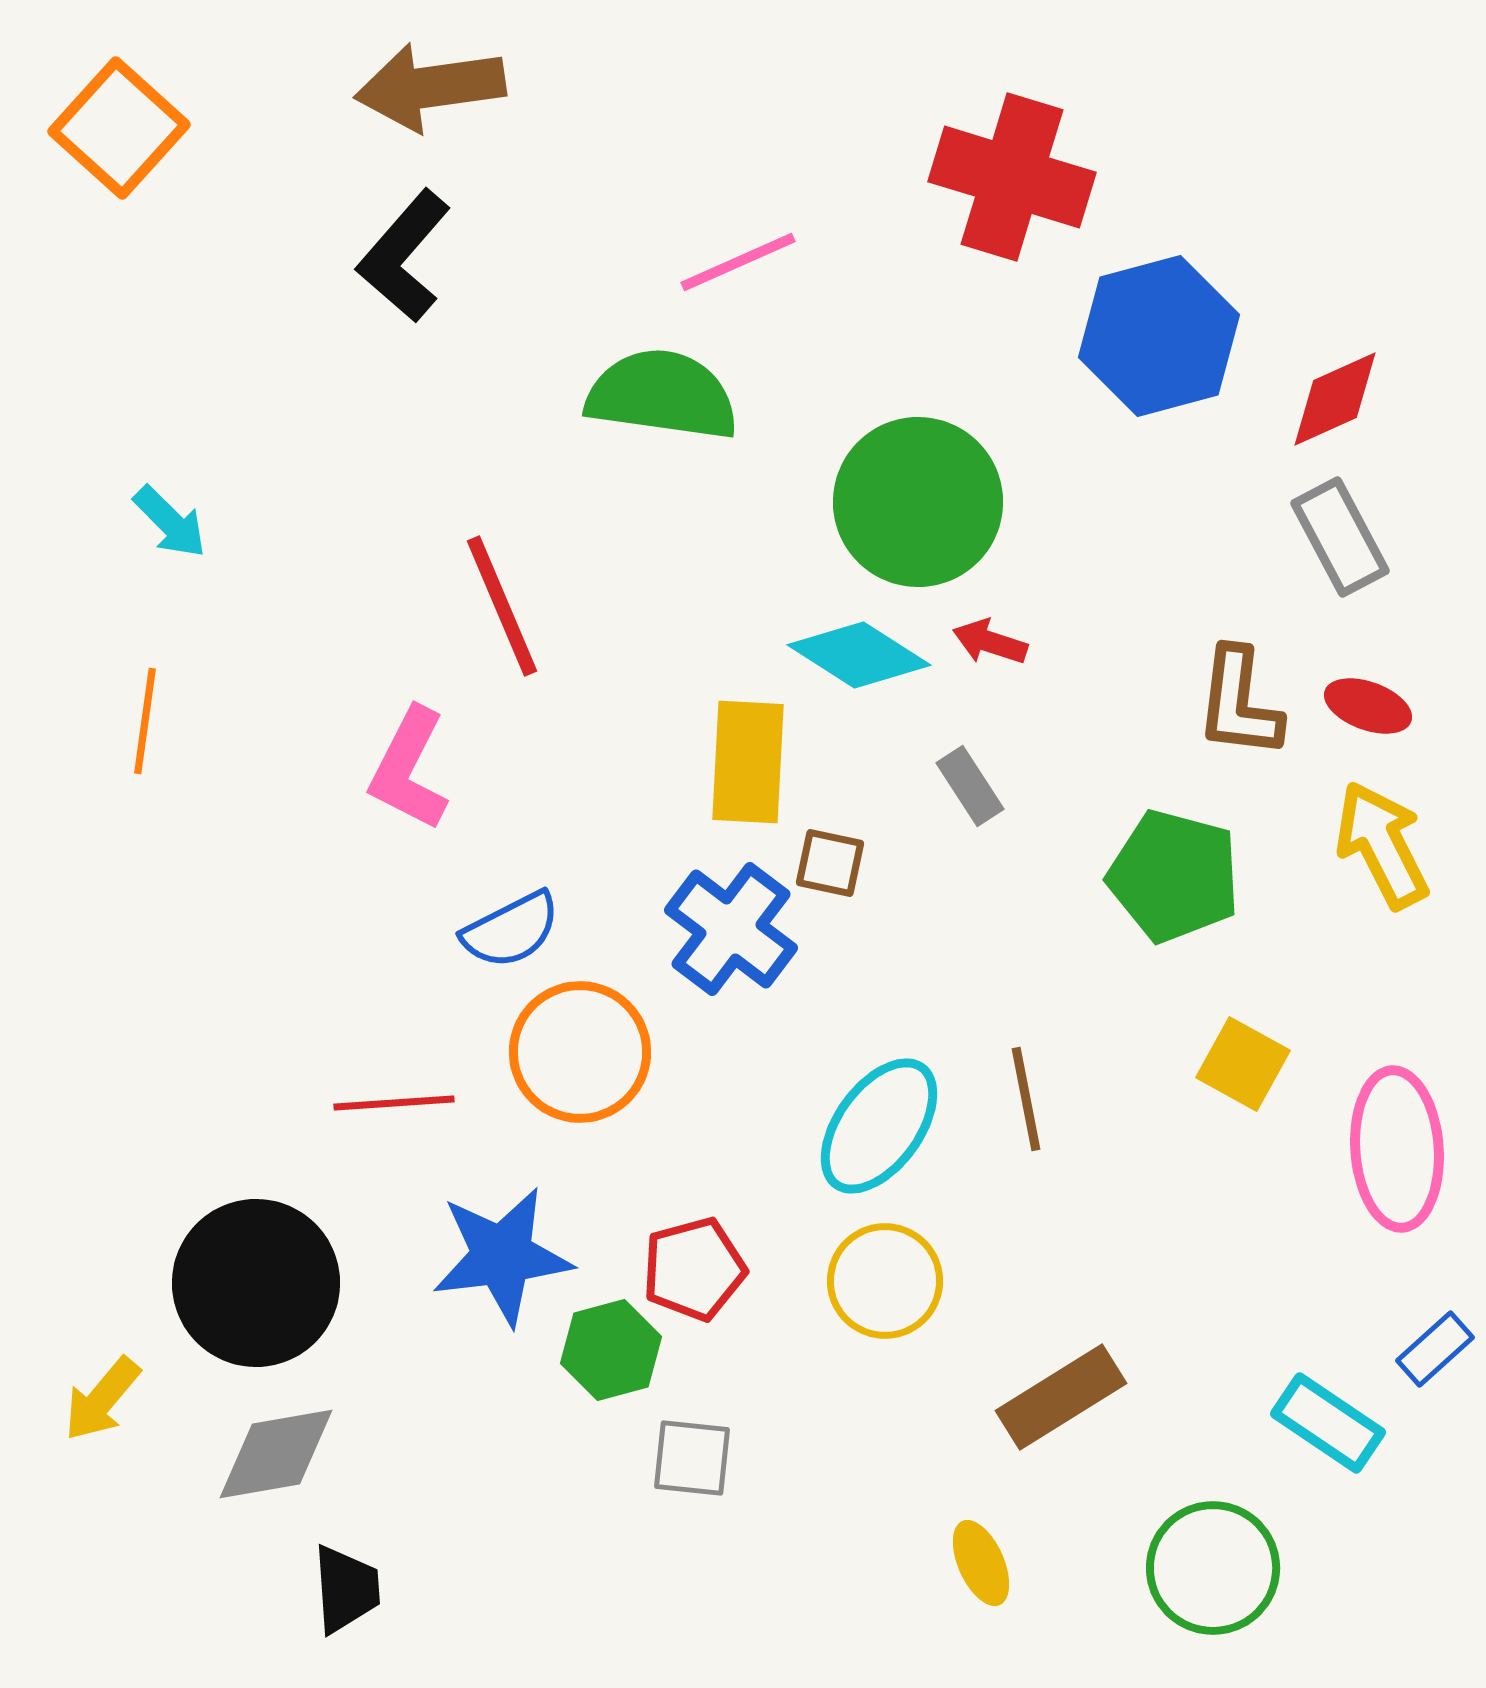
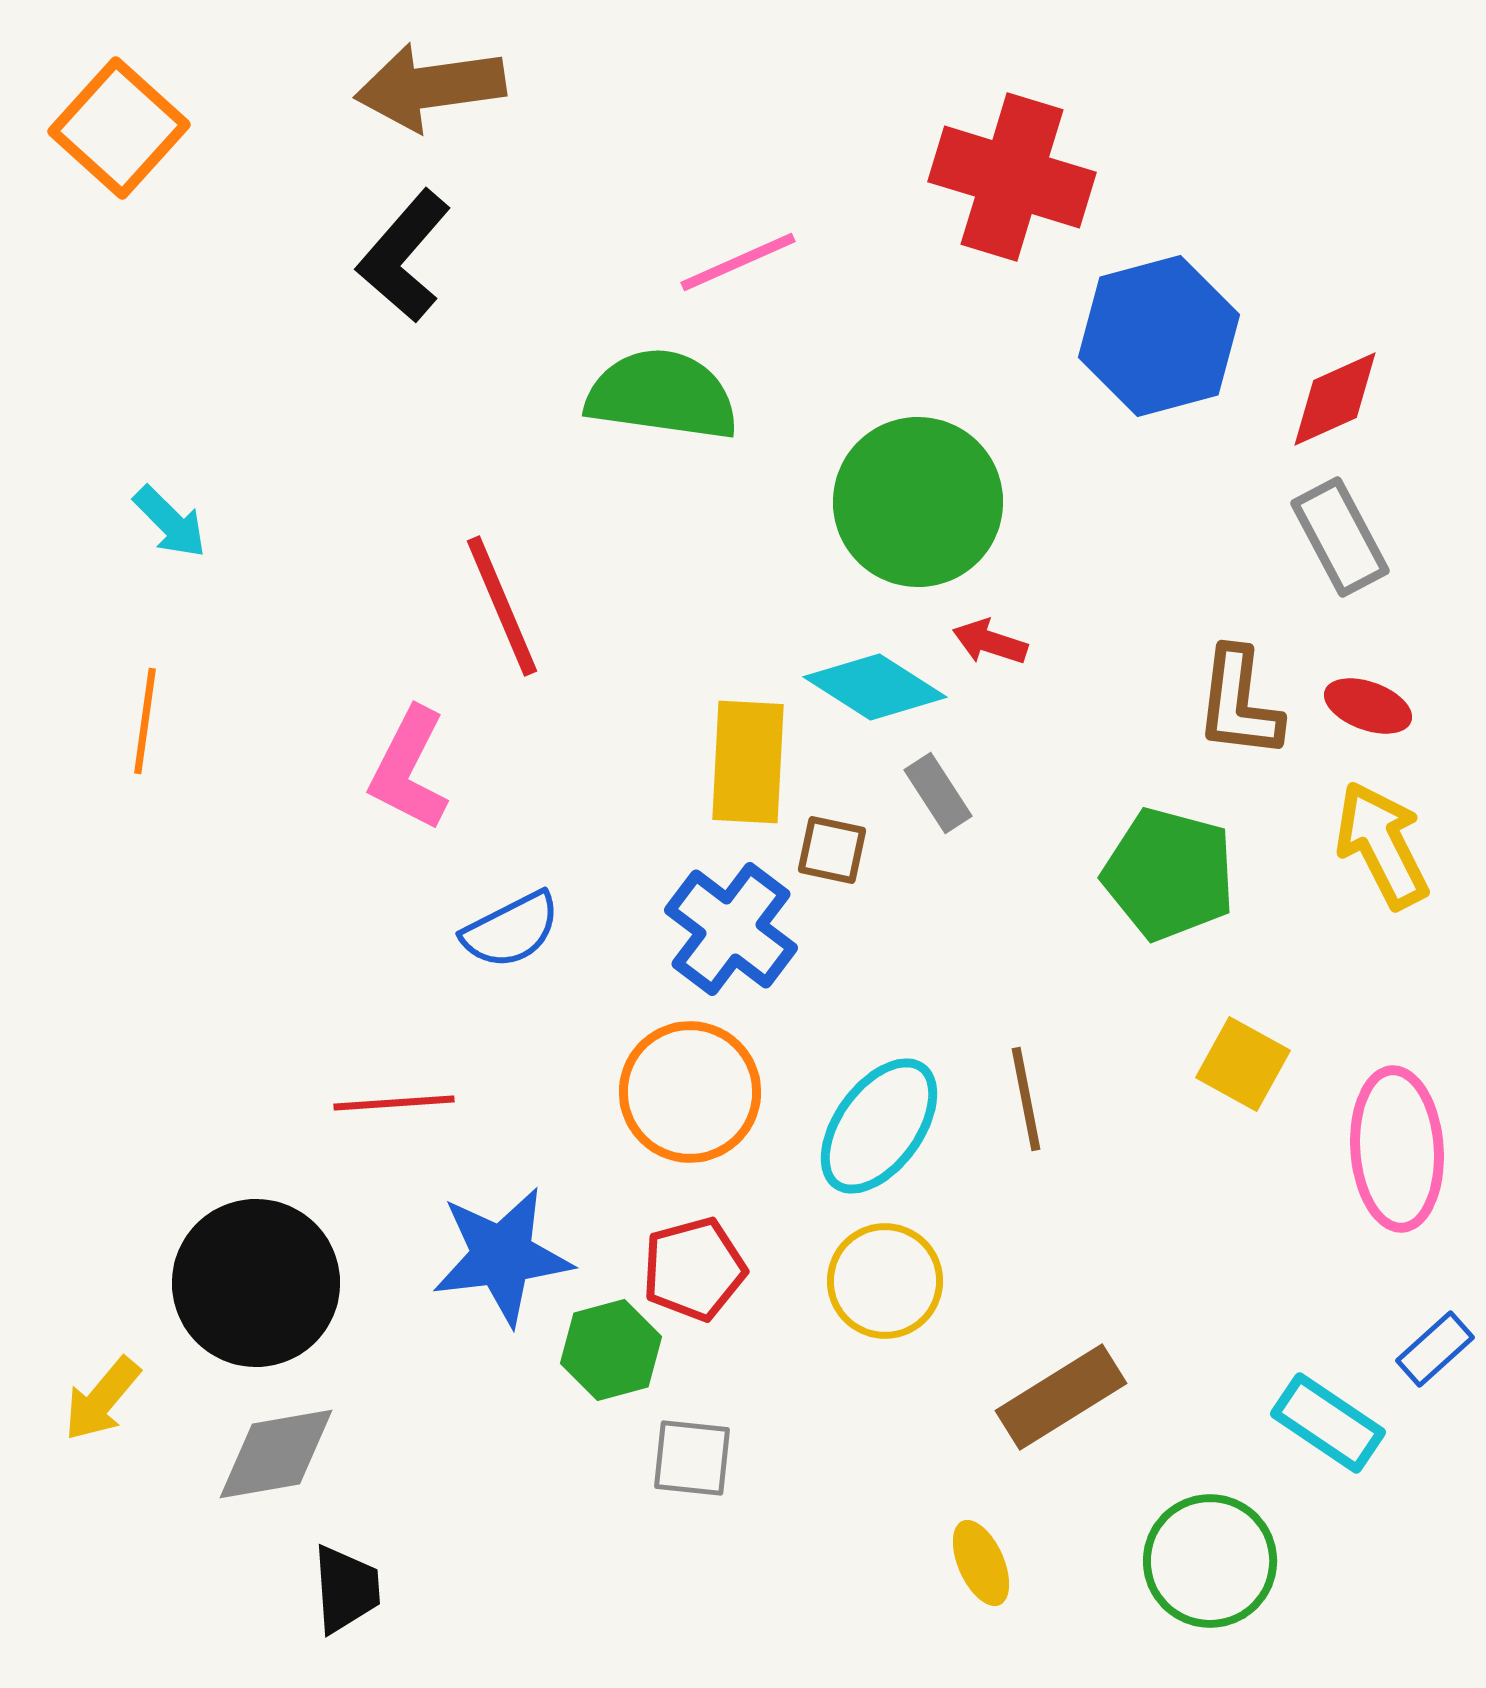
cyan diamond at (859, 655): moved 16 px right, 32 px down
gray rectangle at (970, 786): moved 32 px left, 7 px down
brown square at (830, 863): moved 2 px right, 13 px up
green pentagon at (1174, 876): moved 5 px left, 2 px up
orange circle at (580, 1052): moved 110 px right, 40 px down
green circle at (1213, 1568): moved 3 px left, 7 px up
